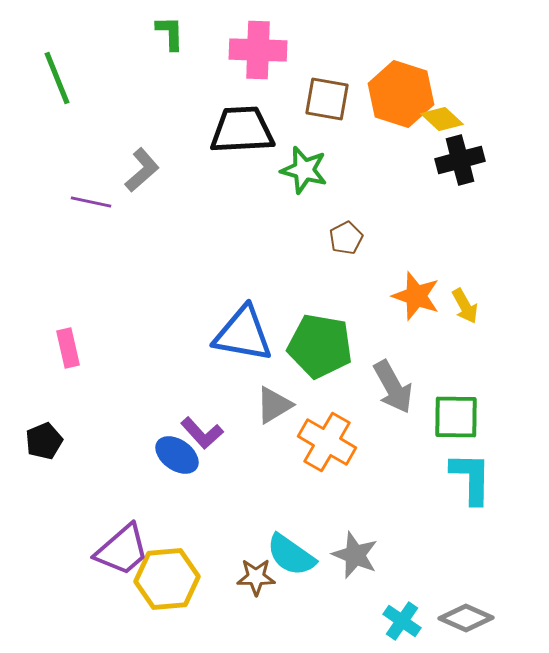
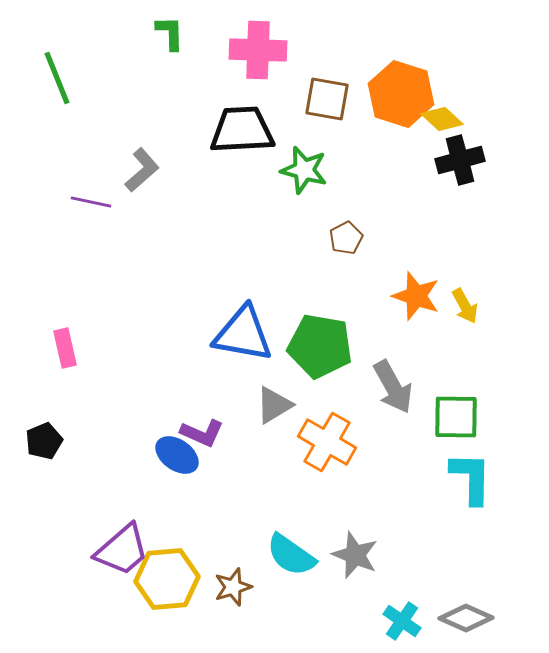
pink rectangle: moved 3 px left
purple L-shape: rotated 24 degrees counterclockwise
brown star: moved 23 px left, 10 px down; rotated 18 degrees counterclockwise
